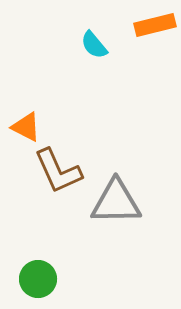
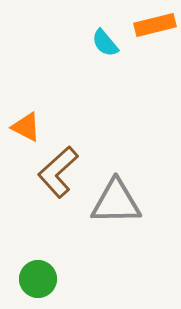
cyan semicircle: moved 11 px right, 2 px up
brown L-shape: moved 1 px down; rotated 72 degrees clockwise
